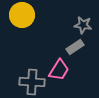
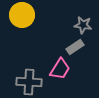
pink trapezoid: moved 1 px right, 1 px up
gray cross: moved 3 px left
